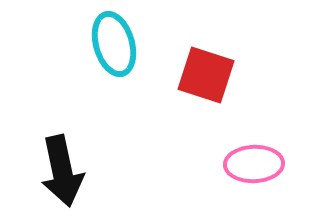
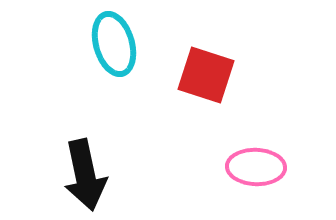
pink ellipse: moved 2 px right, 3 px down; rotated 4 degrees clockwise
black arrow: moved 23 px right, 4 px down
